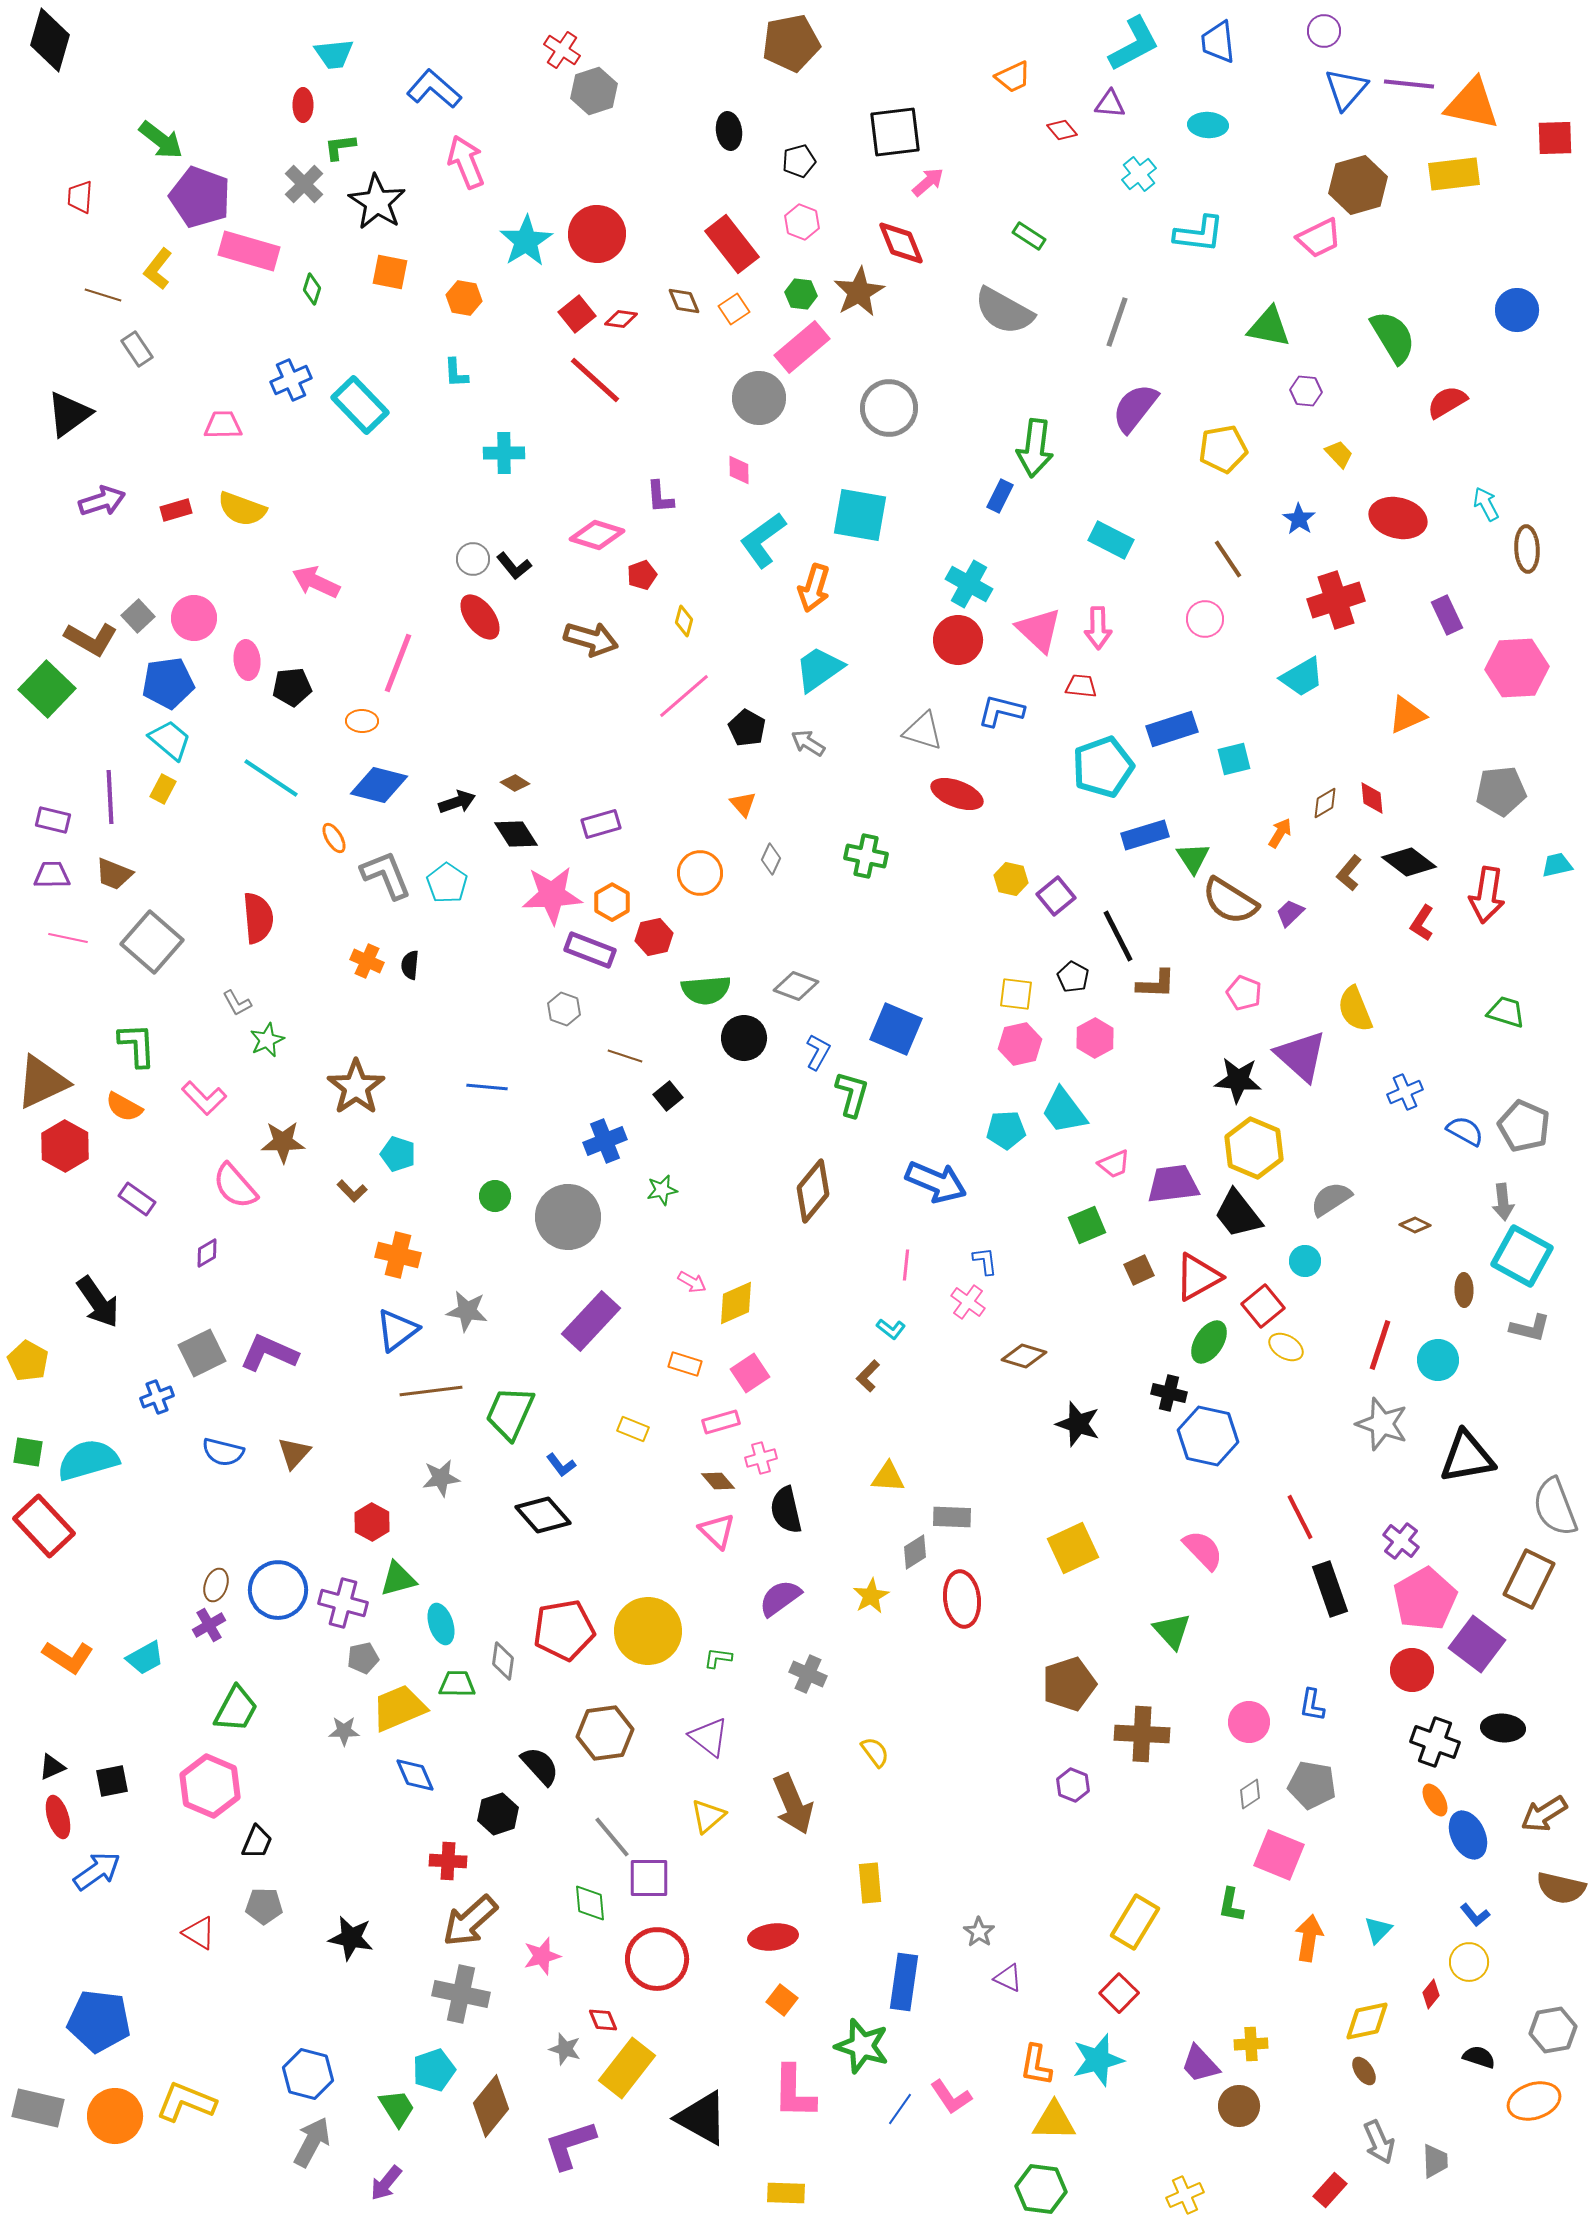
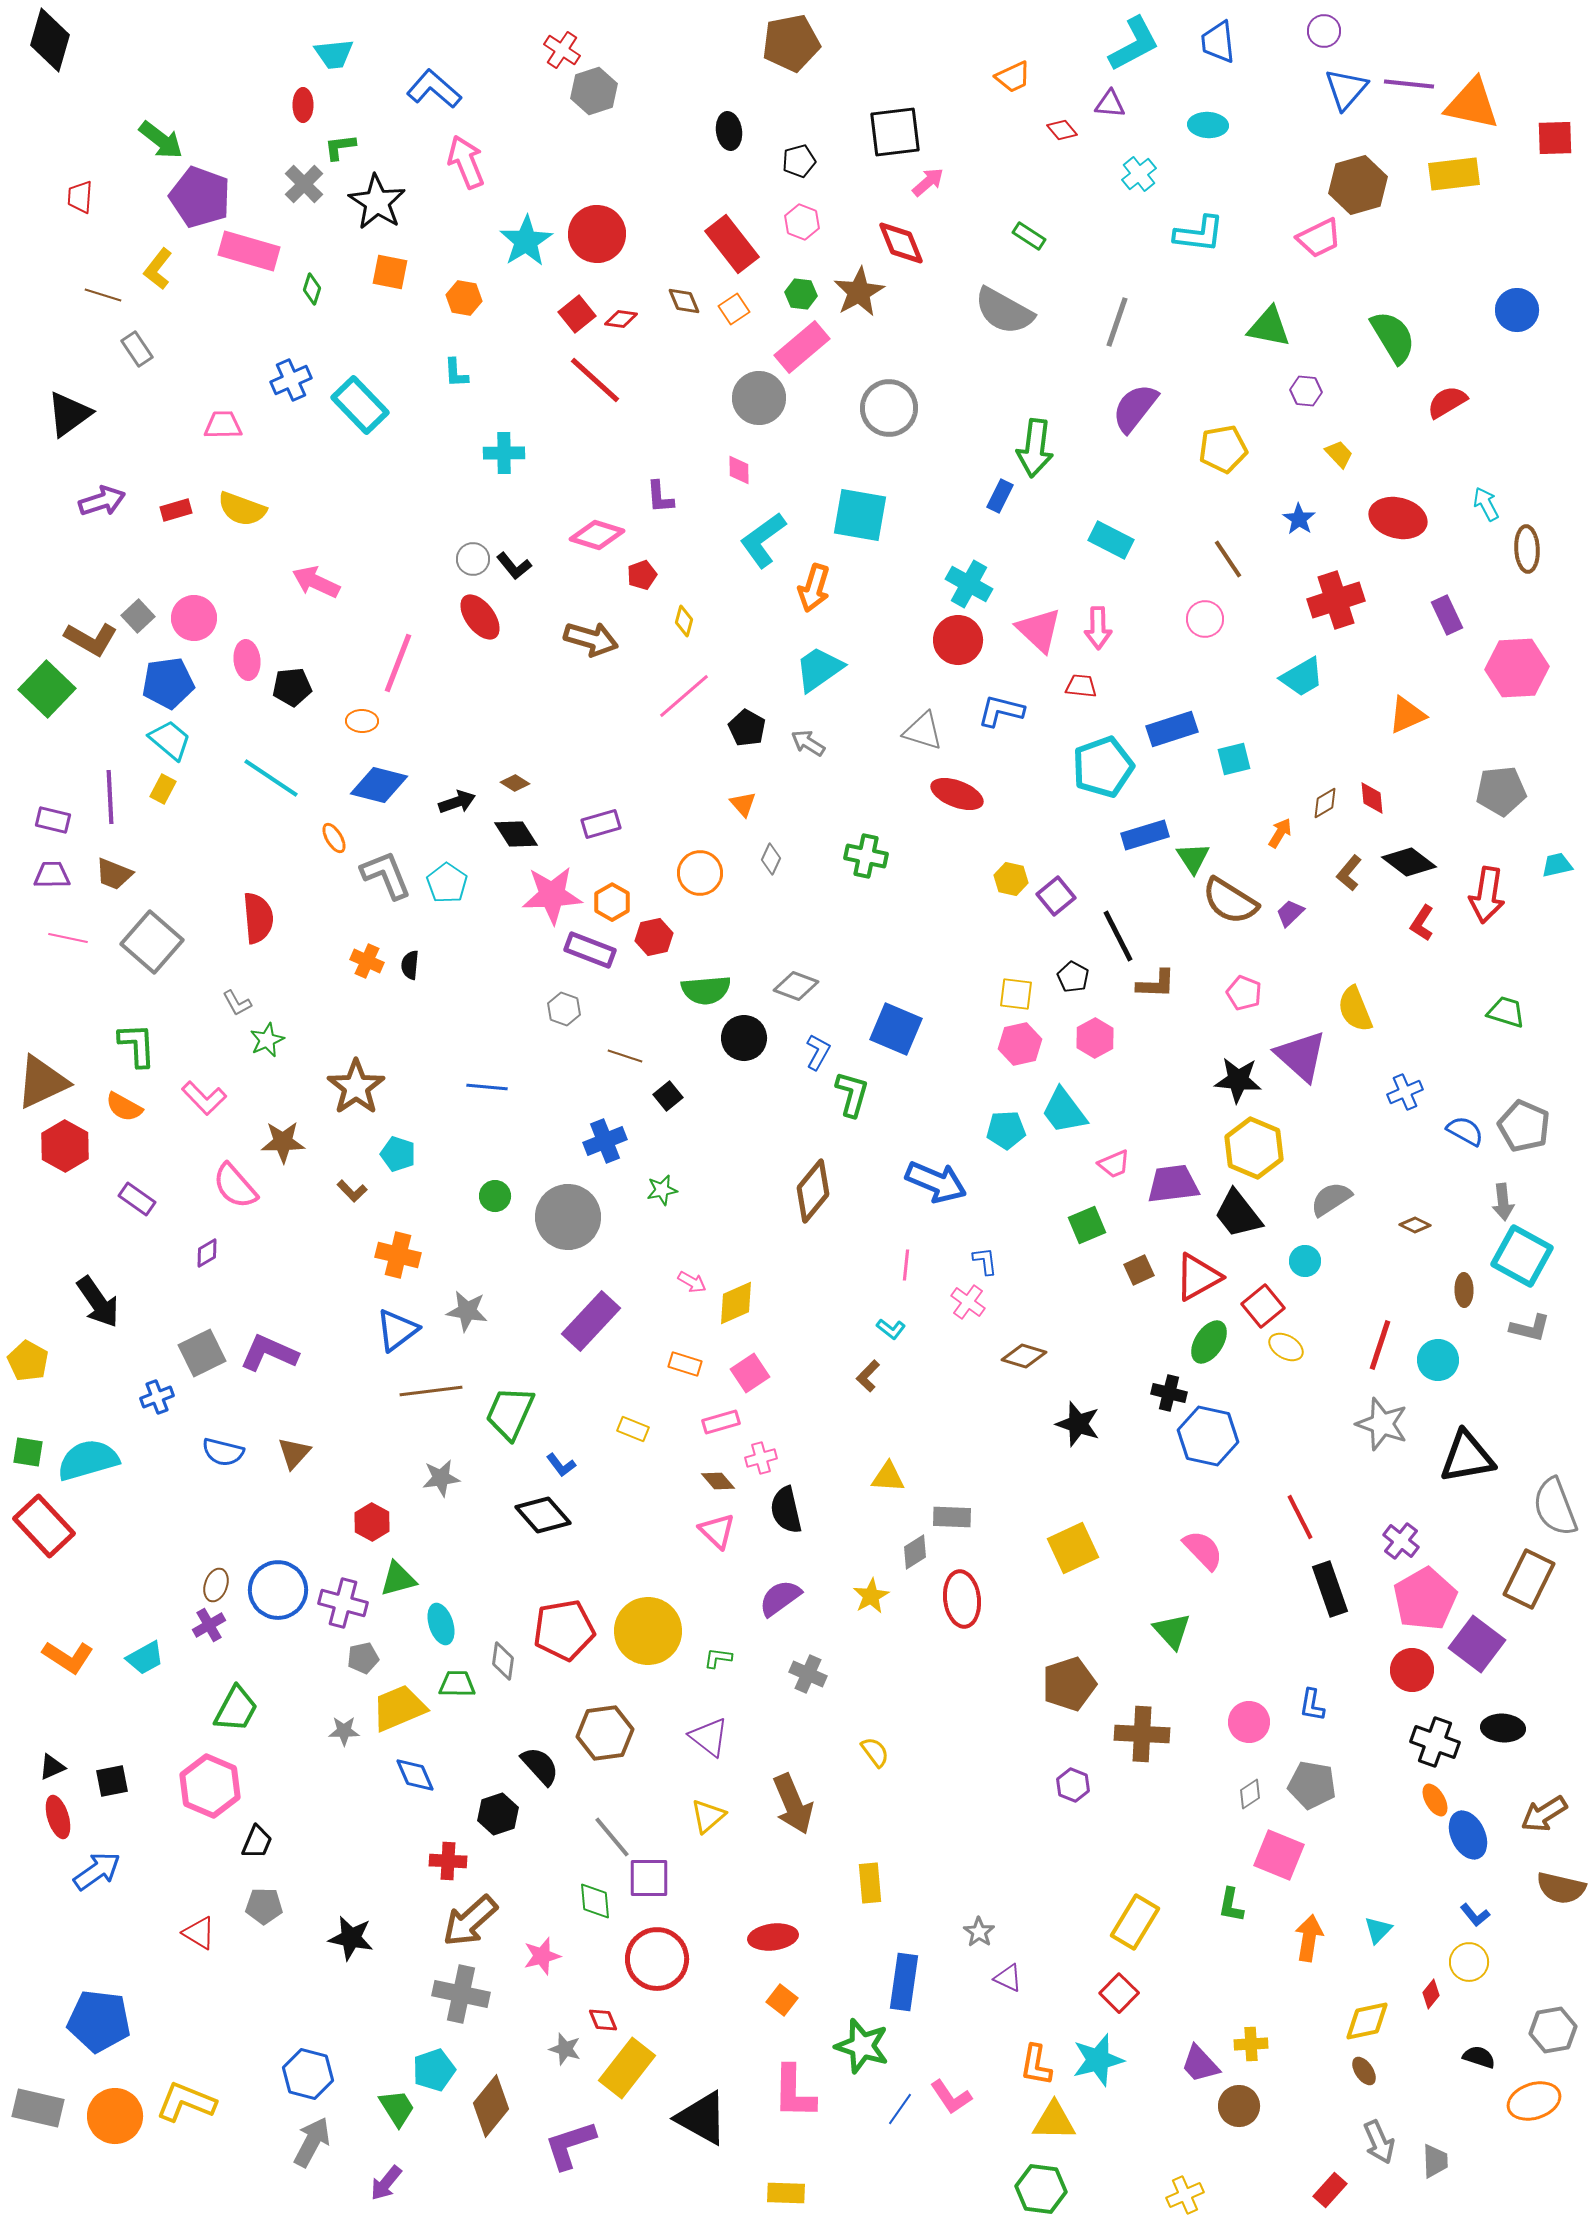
green diamond at (590, 1903): moved 5 px right, 2 px up
